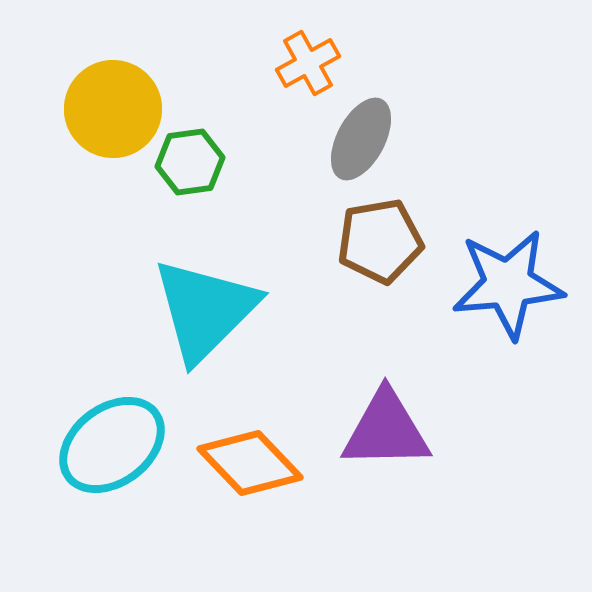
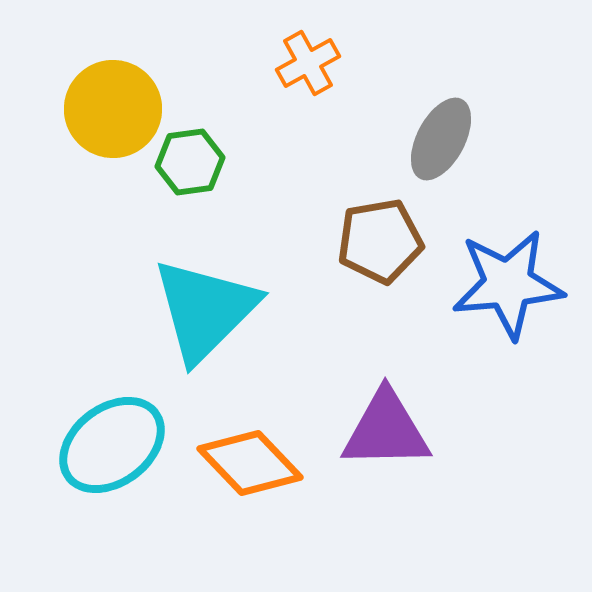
gray ellipse: moved 80 px right
